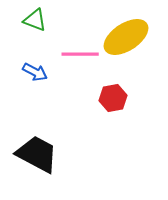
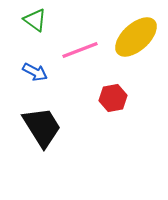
green triangle: rotated 15 degrees clockwise
yellow ellipse: moved 10 px right; rotated 9 degrees counterclockwise
pink line: moved 4 px up; rotated 21 degrees counterclockwise
black trapezoid: moved 5 px right, 27 px up; rotated 30 degrees clockwise
